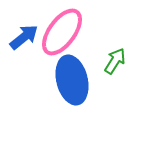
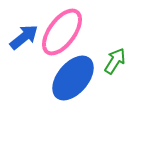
blue ellipse: moved 1 px right, 2 px up; rotated 54 degrees clockwise
